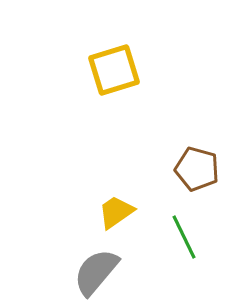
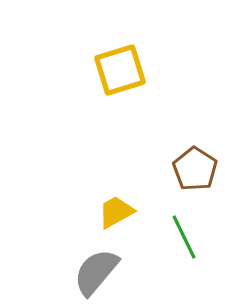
yellow square: moved 6 px right
brown pentagon: moved 2 px left; rotated 18 degrees clockwise
yellow trapezoid: rotated 6 degrees clockwise
